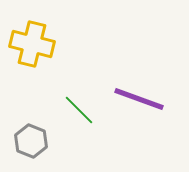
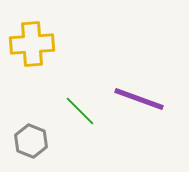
yellow cross: rotated 18 degrees counterclockwise
green line: moved 1 px right, 1 px down
